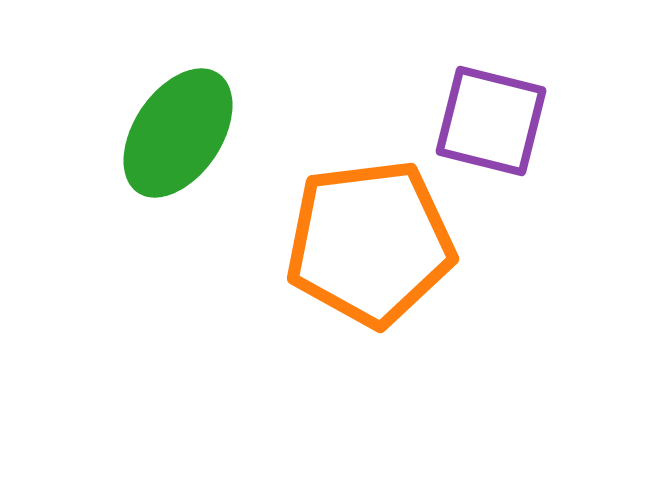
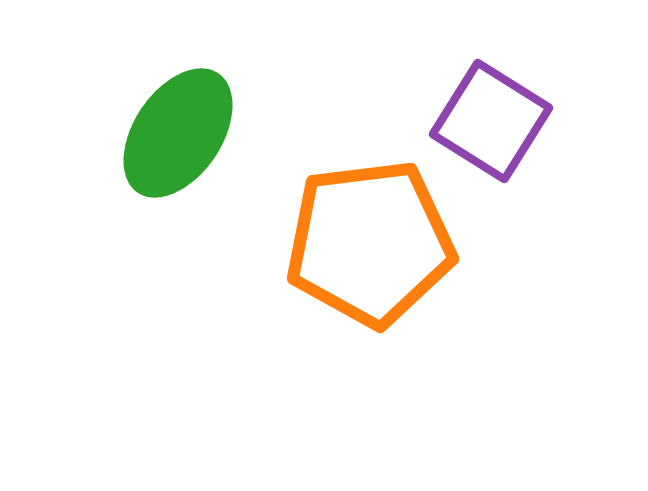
purple square: rotated 18 degrees clockwise
